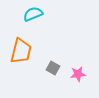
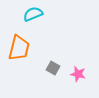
orange trapezoid: moved 2 px left, 3 px up
pink star: rotated 21 degrees clockwise
